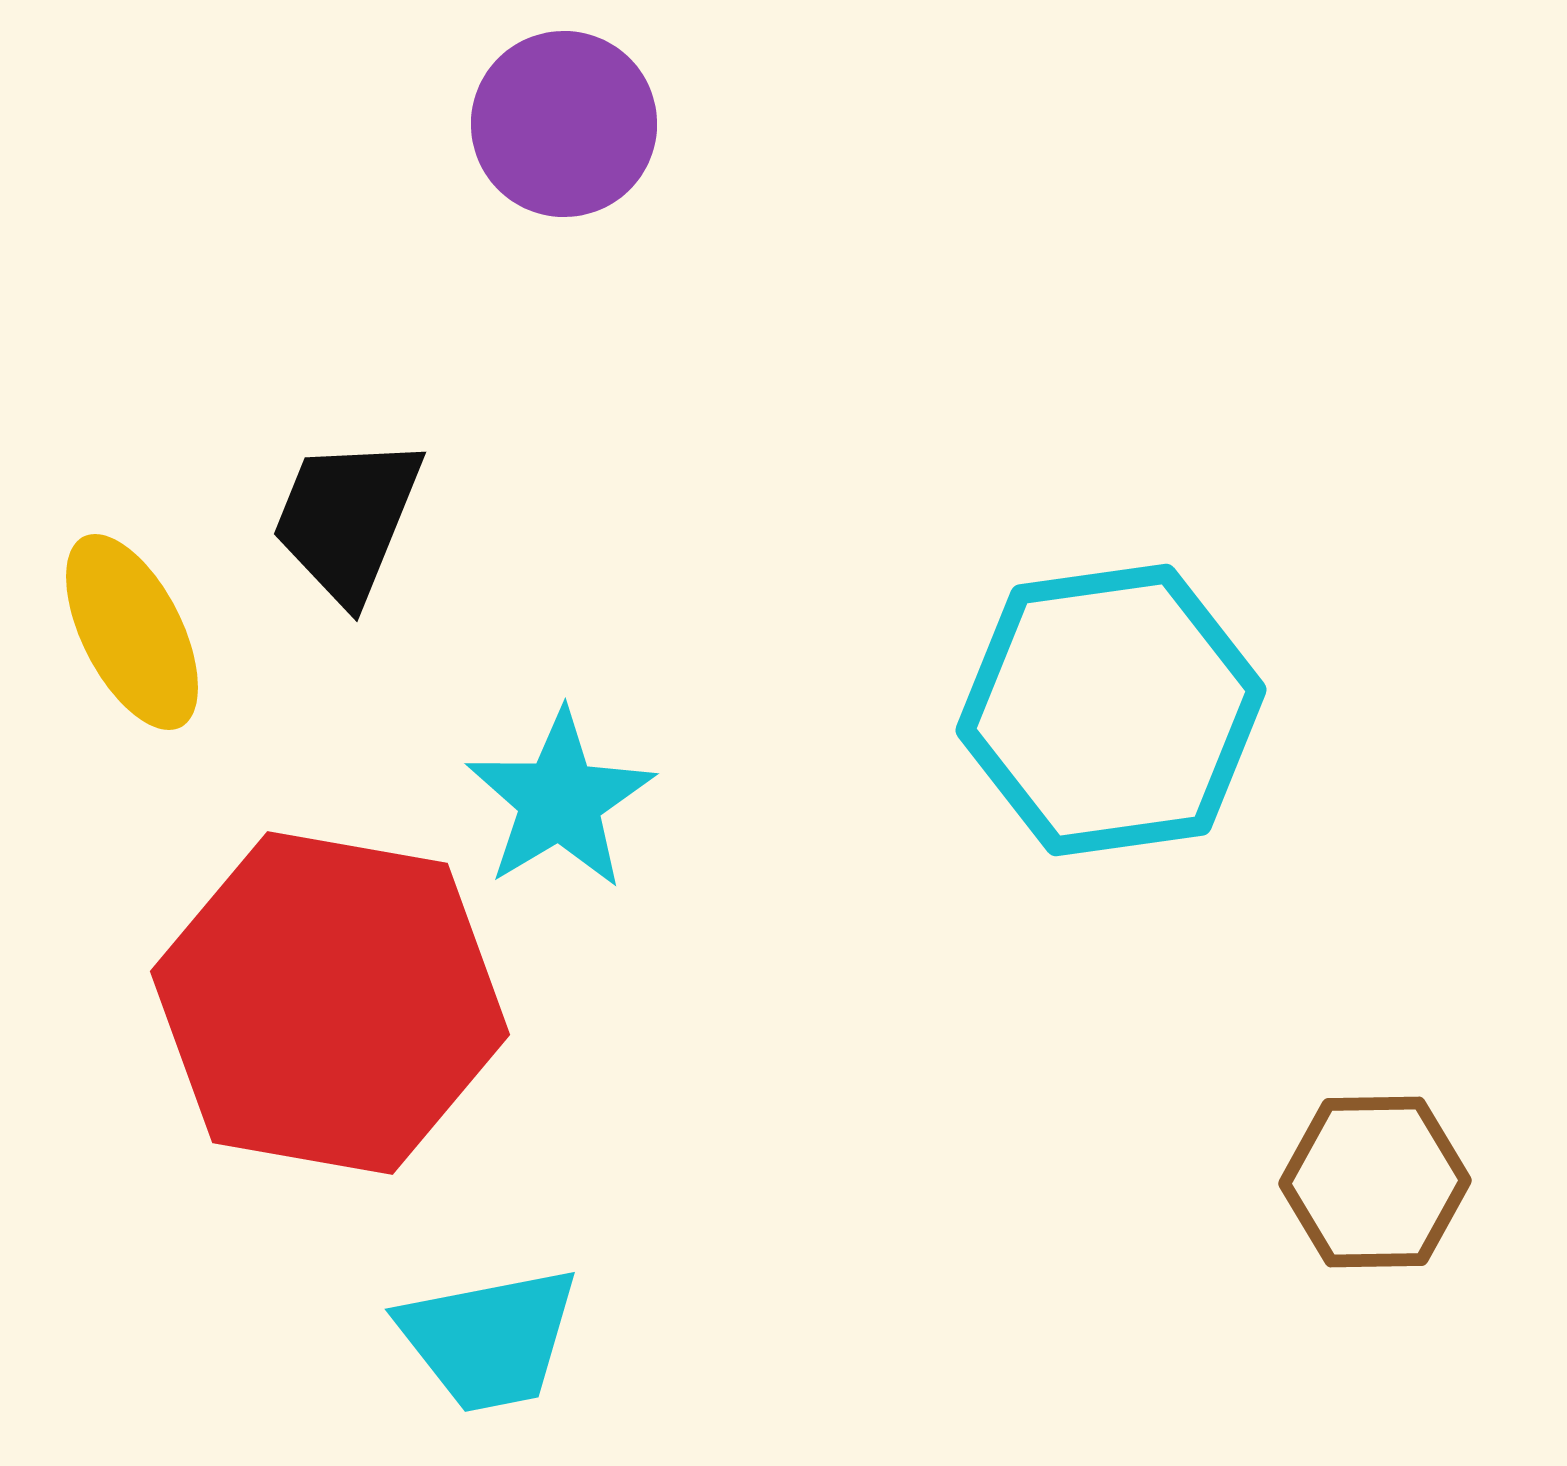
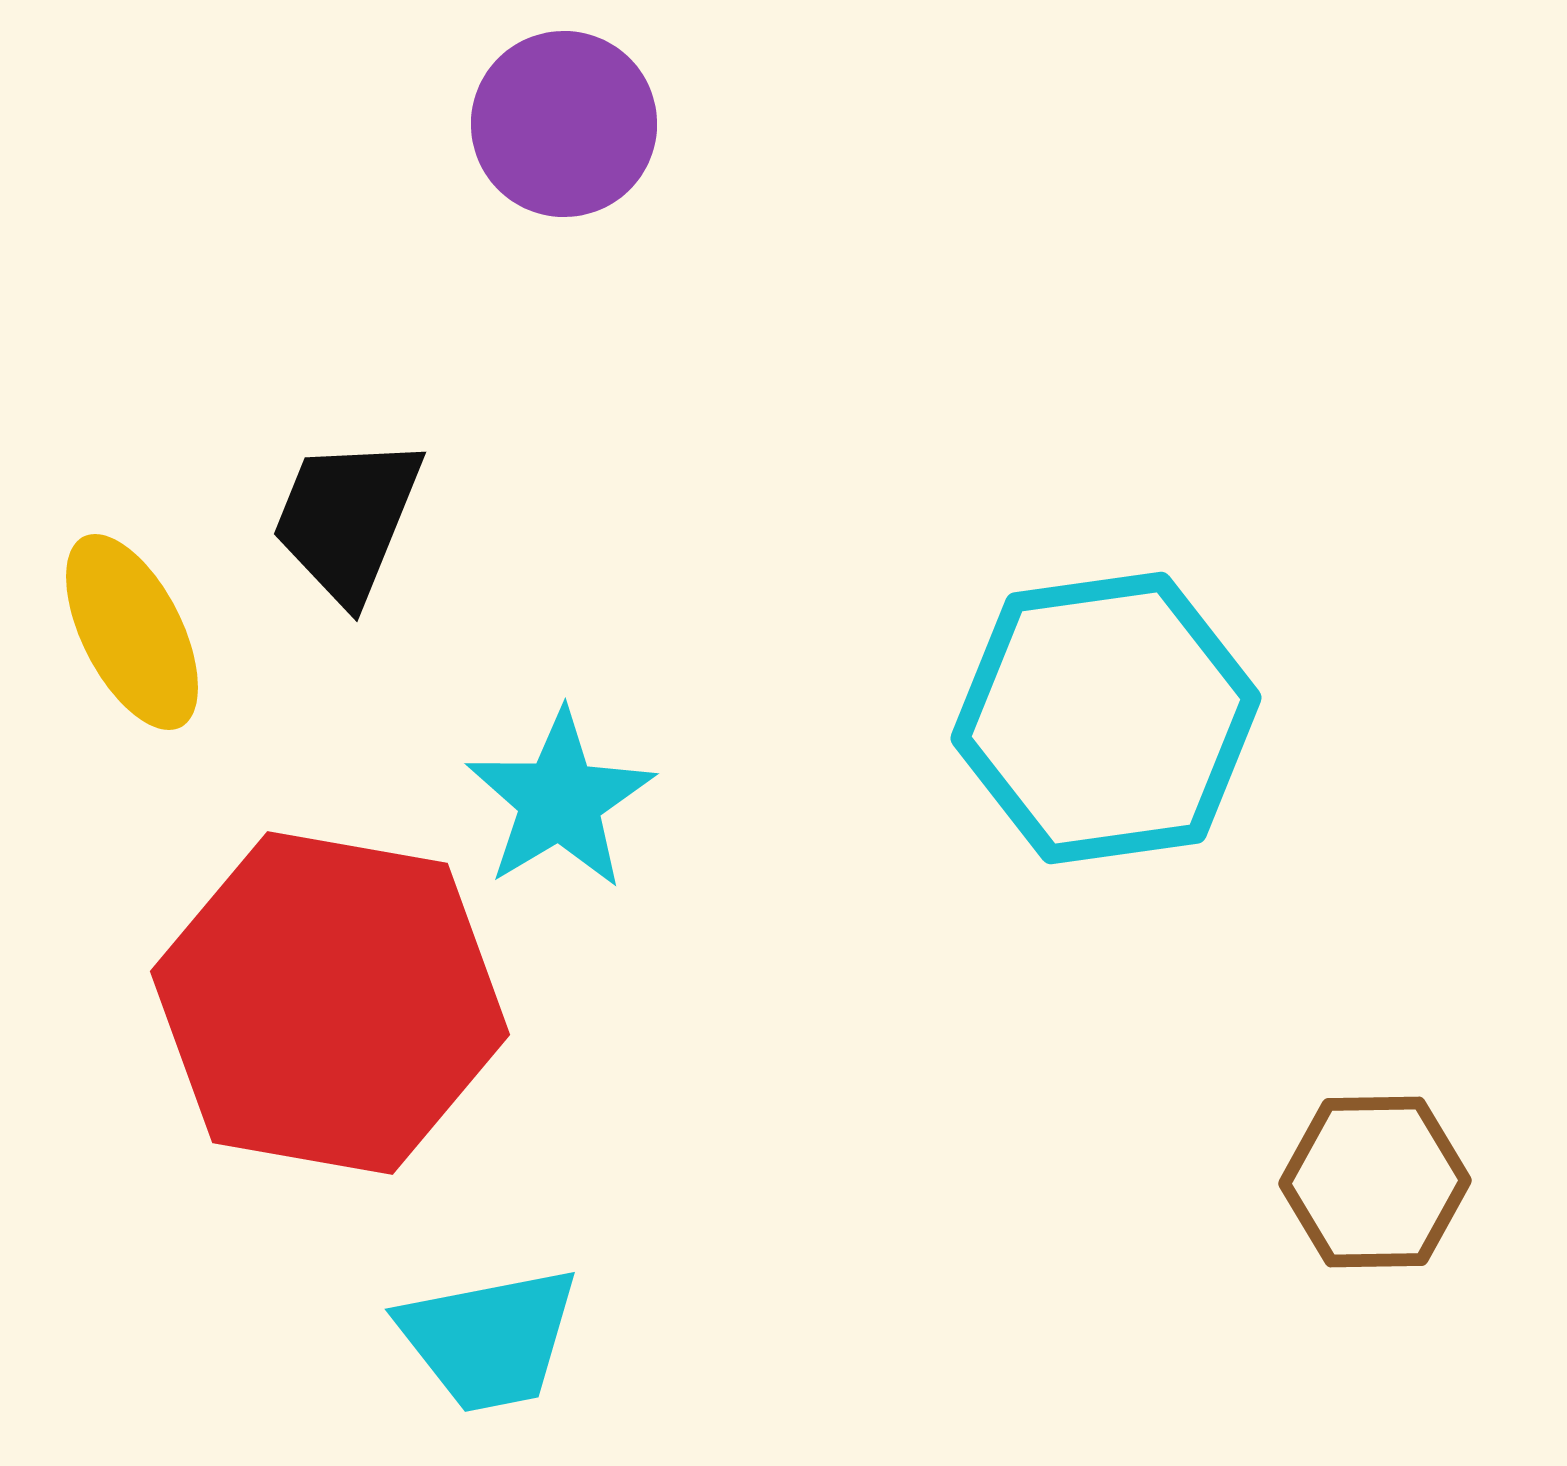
cyan hexagon: moved 5 px left, 8 px down
